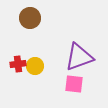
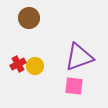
brown circle: moved 1 px left
red cross: rotated 21 degrees counterclockwise
pink square: moved 2 px down
